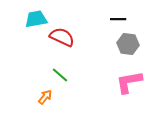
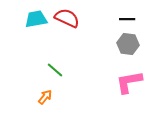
black line: moved 9 px right
red semicircle: moved 5 px right, 19 px up
green line: moved 5 px left, 5 px up
